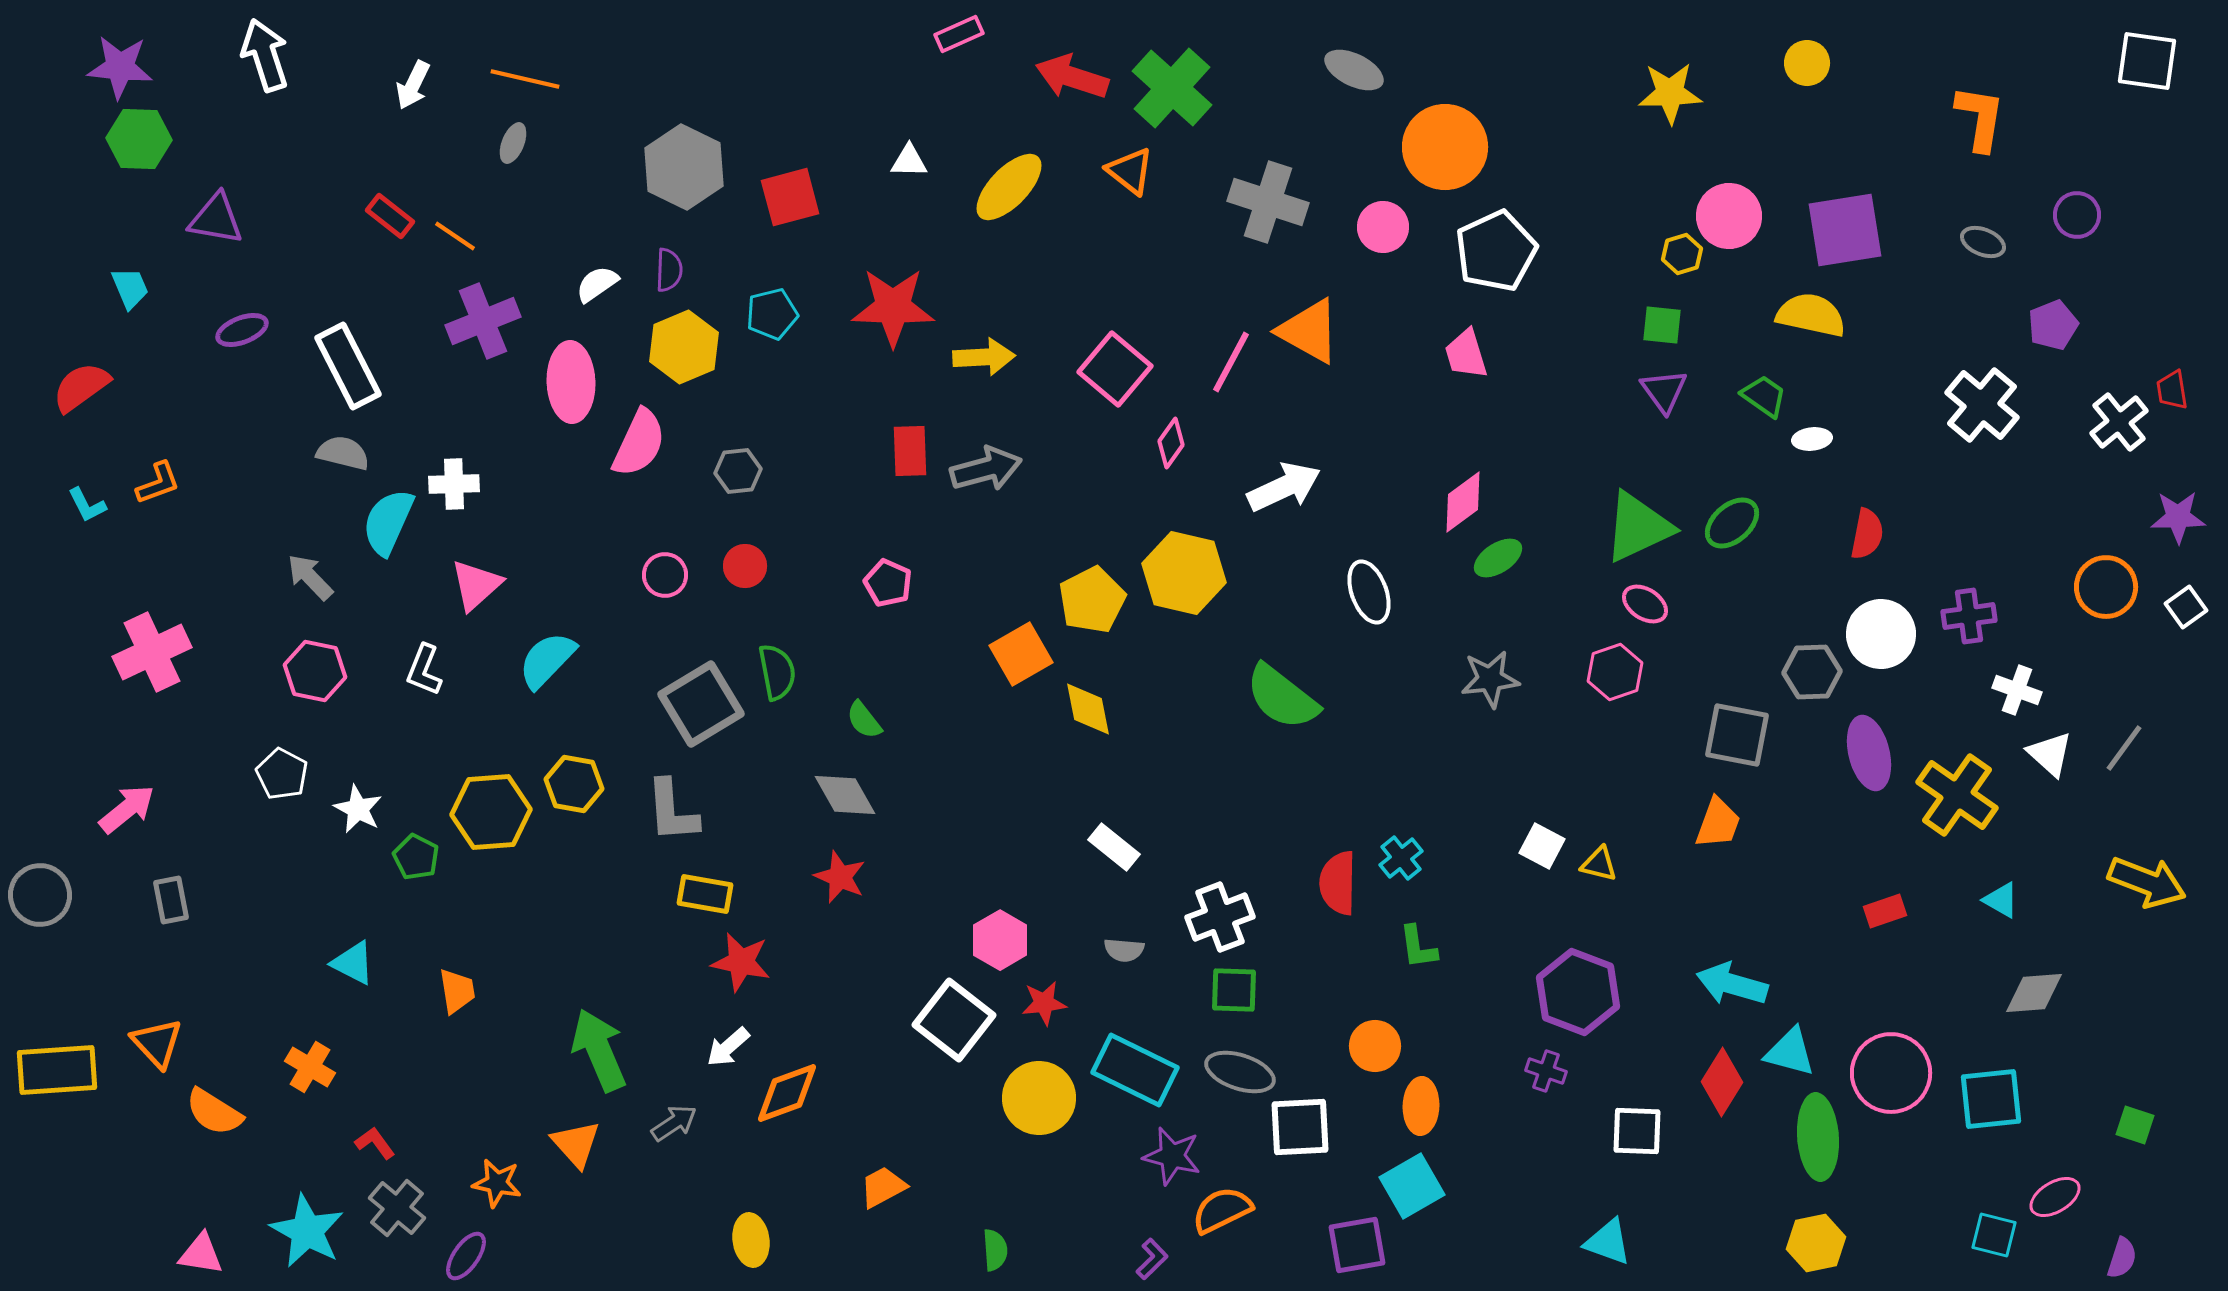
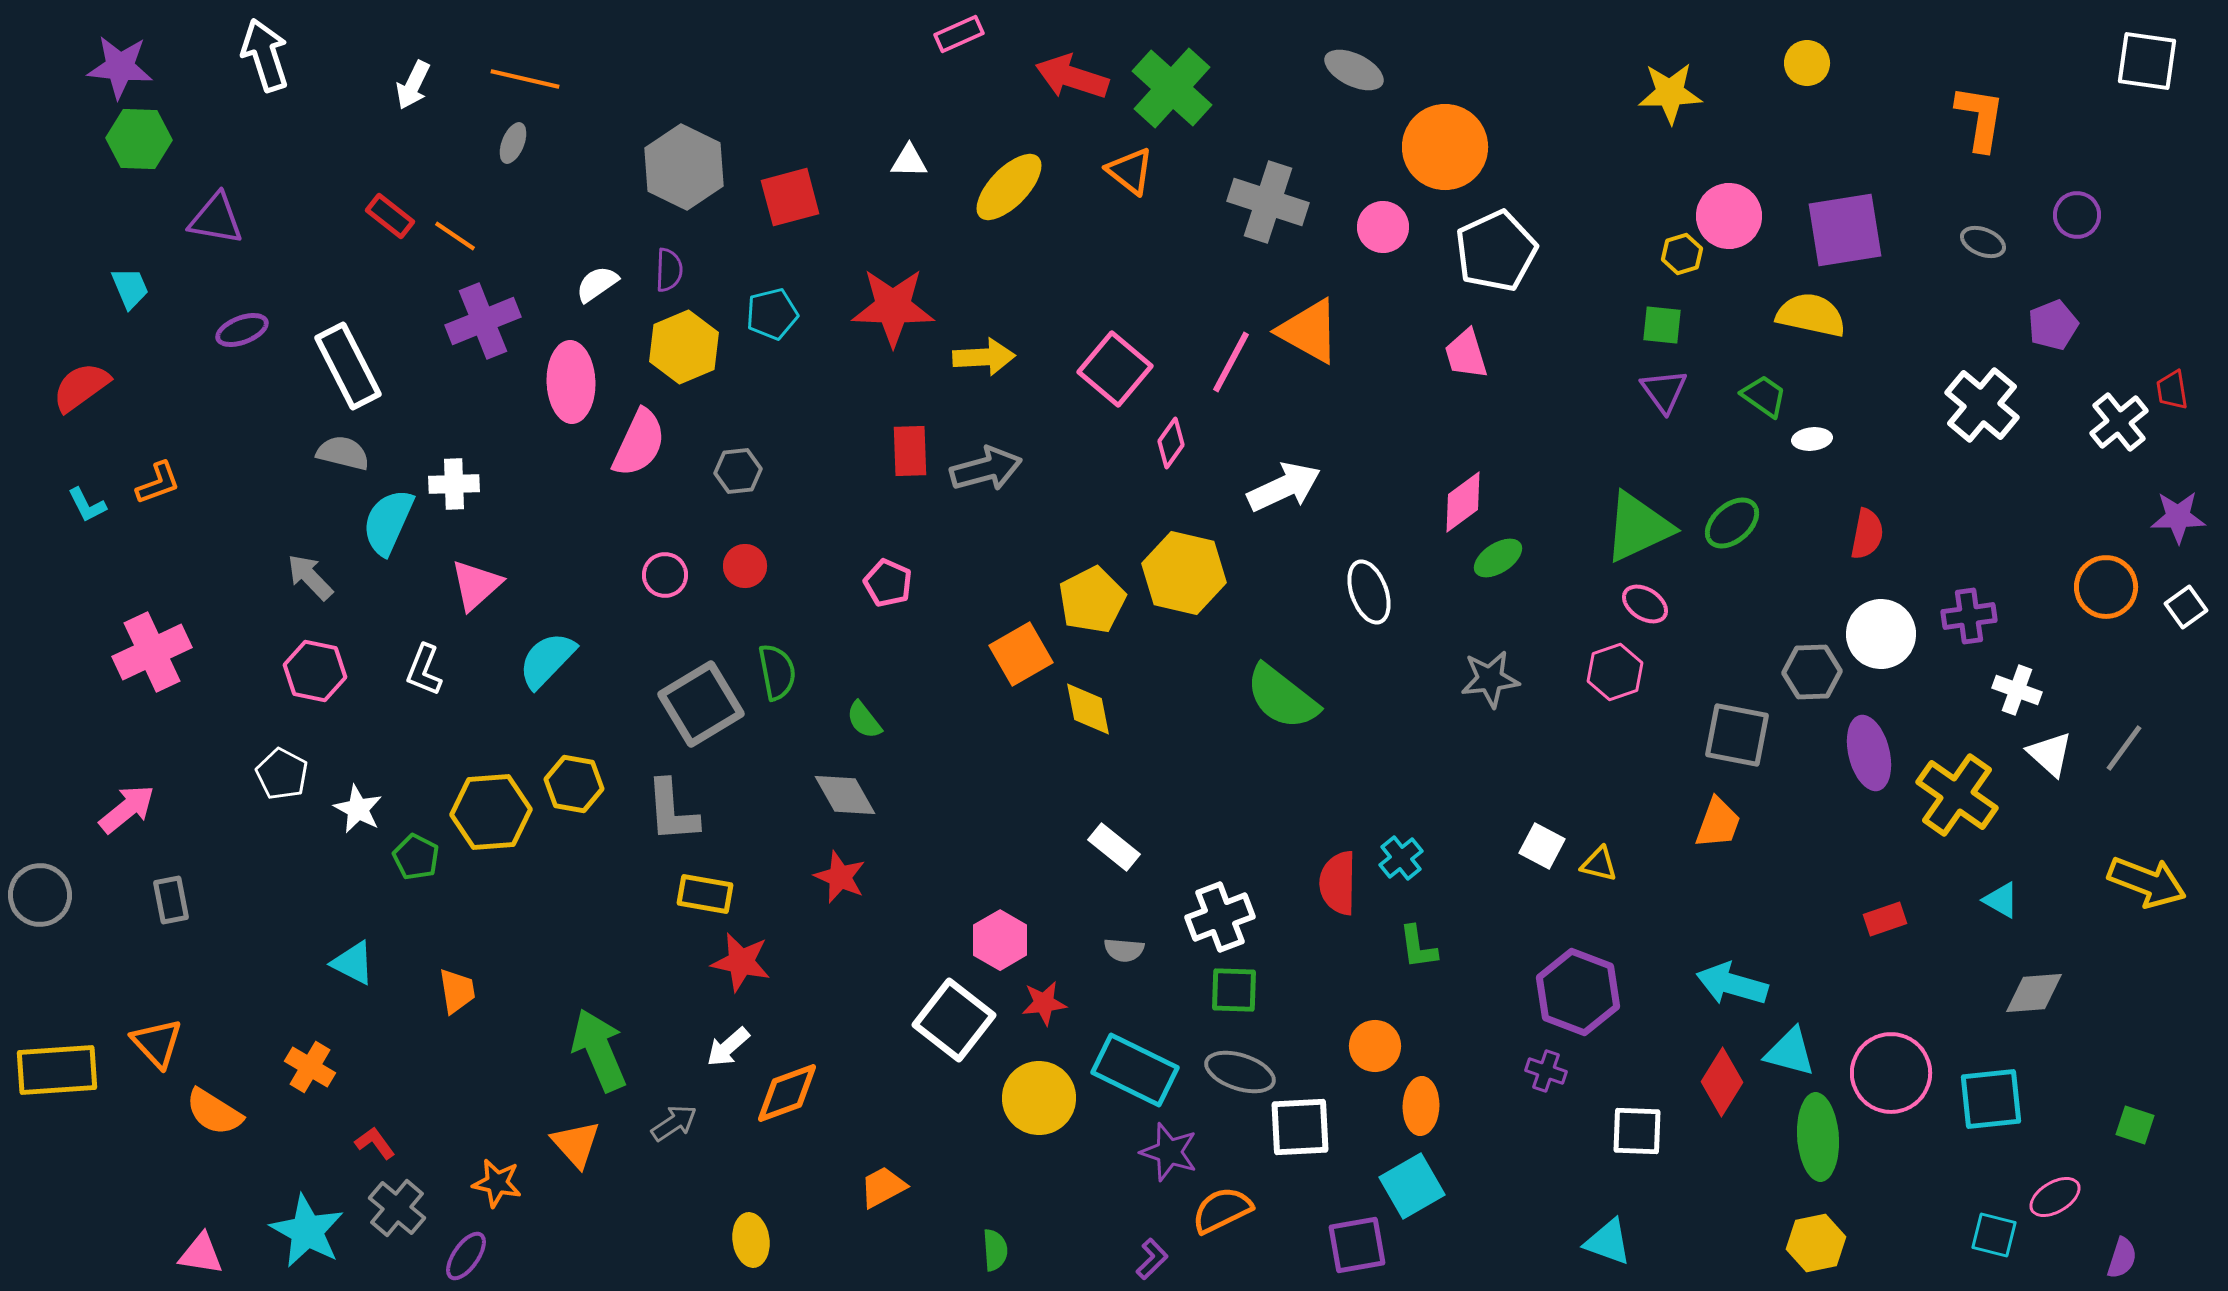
red rectangle at (1885, 911): moved 8 px down
purple star at (1172, 1156): moved 3 px left, 4 px up; rotated 4 degrees clockwise
